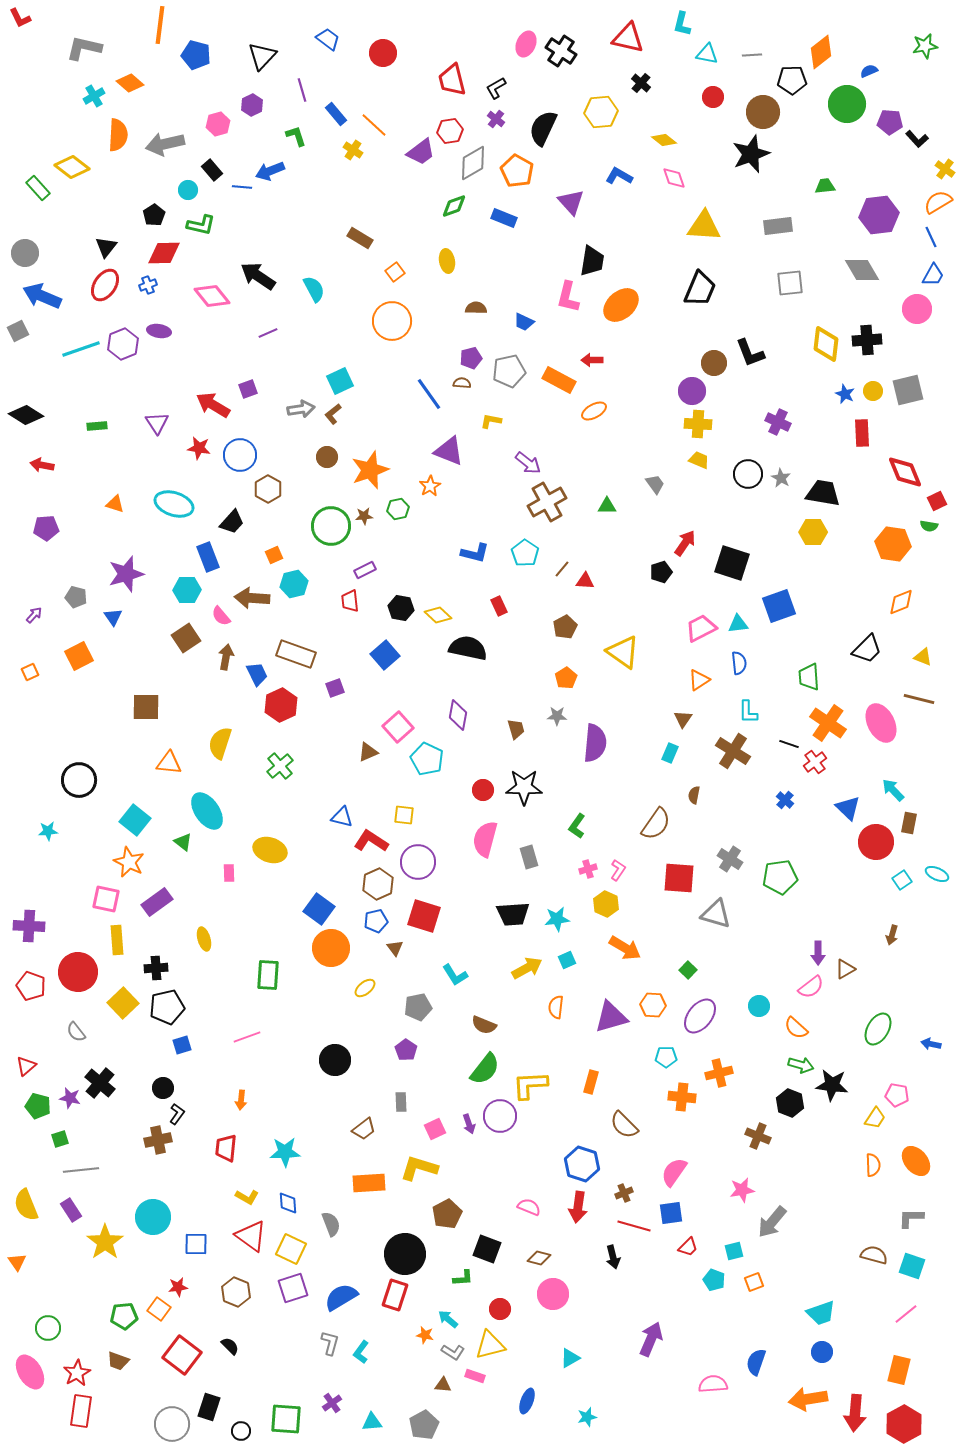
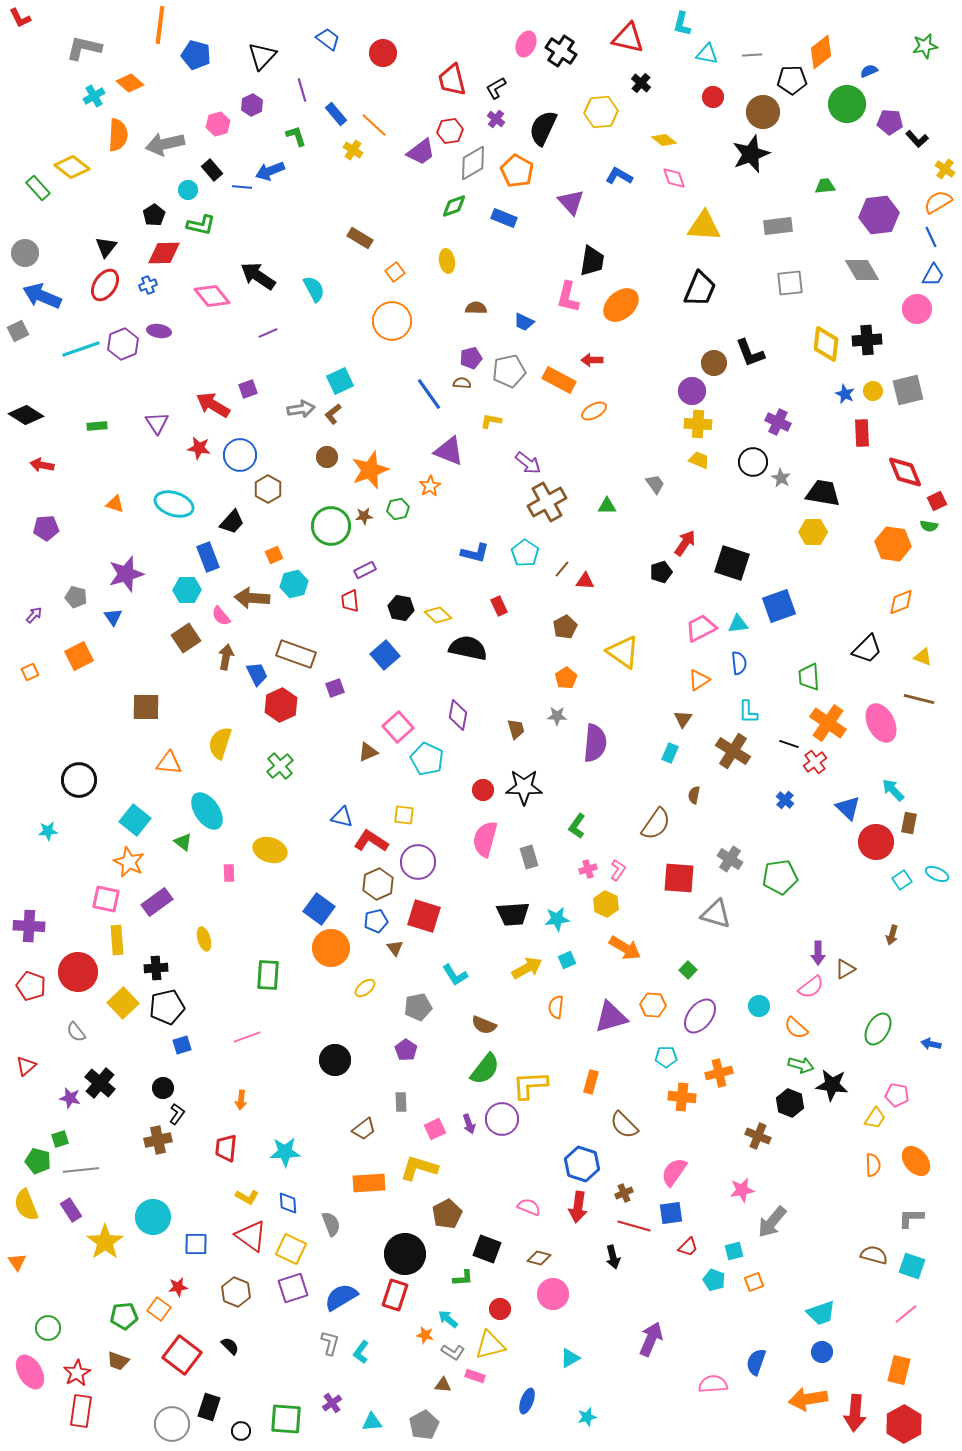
black circle at (748, 474): moved 5 px right, 12 px up
green pentagon at (38, 1106): moved 55 px down
purple circle at (500, 1116): moved 2 px right, 3 px down
